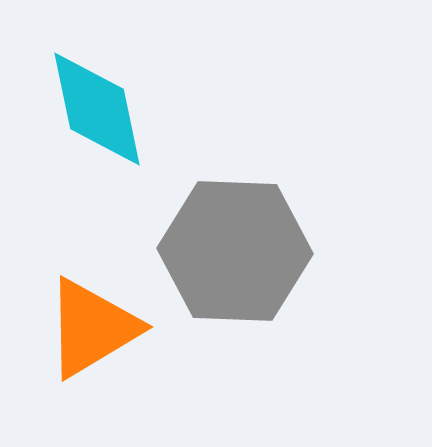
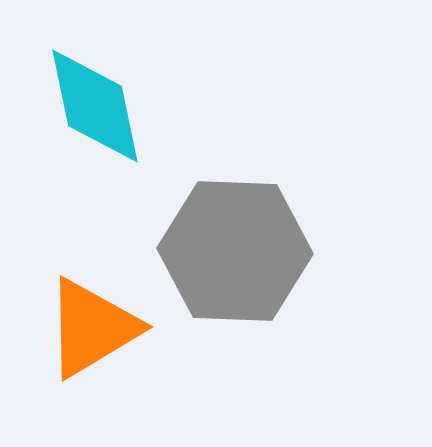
cyan diamond: moved 2 px left, 3 px up
